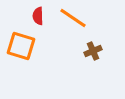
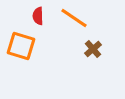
orange line: moved 1 px right
brown cross: moved 2 px up; rotated 18 degrees counterclockwise
